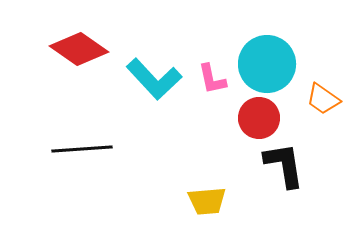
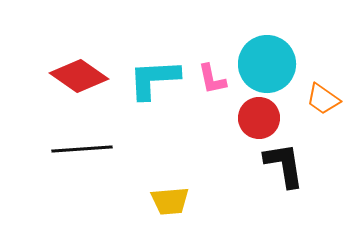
red diamond: moved 27 px down
cyan L-shape: rotated 130 degrees clockwise
yellow trapezoid: moved 37 px left
